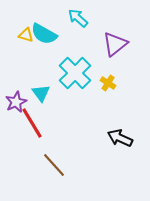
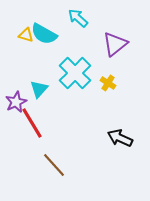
cyan triangle: moved 2 px left, 4 px up; rotated 18 degrees clockwise
